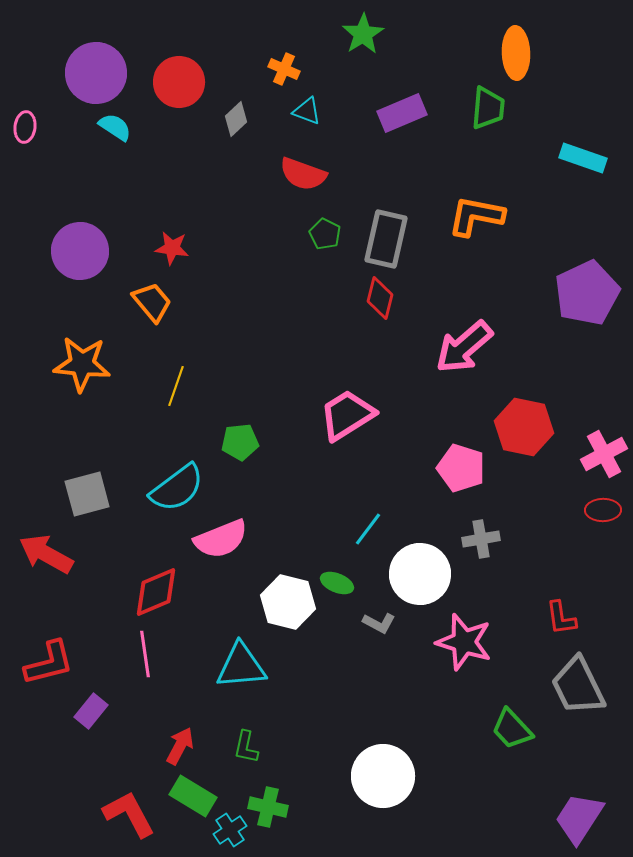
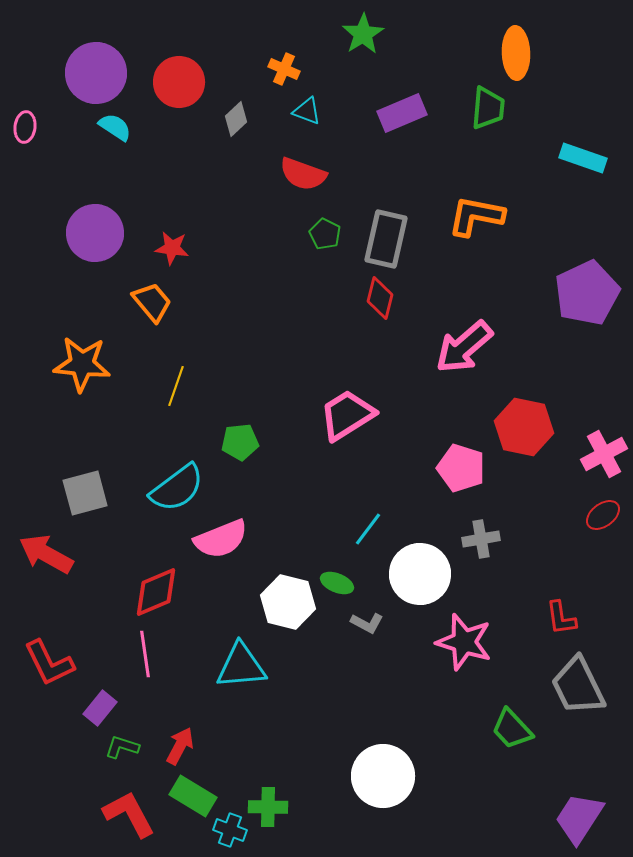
purple circle at (80, 251): moved 15 px right, 18 px up
gray square at (87, 494): moved 2 px left, 1 px up
red ellipse at (603, 510): moved 5 px down; rotated 36 degrees counterclockwise
gray L-shape at (379, 623): moved 12 px left
red L-shape at (49, 663): rotated 78 degrees clockwise
purple rectangle at (91, 711): moved 9 px right, 3 px up
green L-shape at (246, 747): moved 124 px left; rotated 96 degrees clockwise
green cross at (268, 807): rotated 12 degrees counterclockwise
cyan cross at (230, 830): rotated 36 degrees counterclockwise
